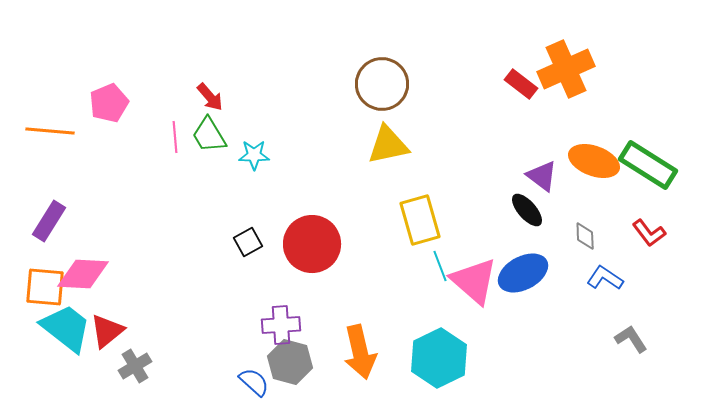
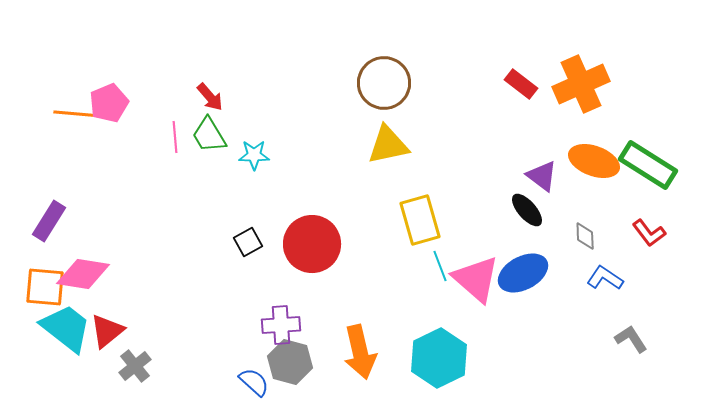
orange cross: moved 15 px right, 15 px down
brown circle: moved 2 px right, 1 px up
orange line: moved 28 px right, 17 px up
pink diamond: rotated 6 degrees clockwise
pink triangle: moved 2 px right, 2 px up
gray cross: rotated 8 degrees counterclockwise
